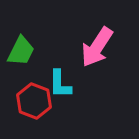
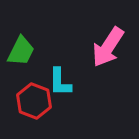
pink arrow: moved 11 px right
cyan L-shape: moved 2 px up
